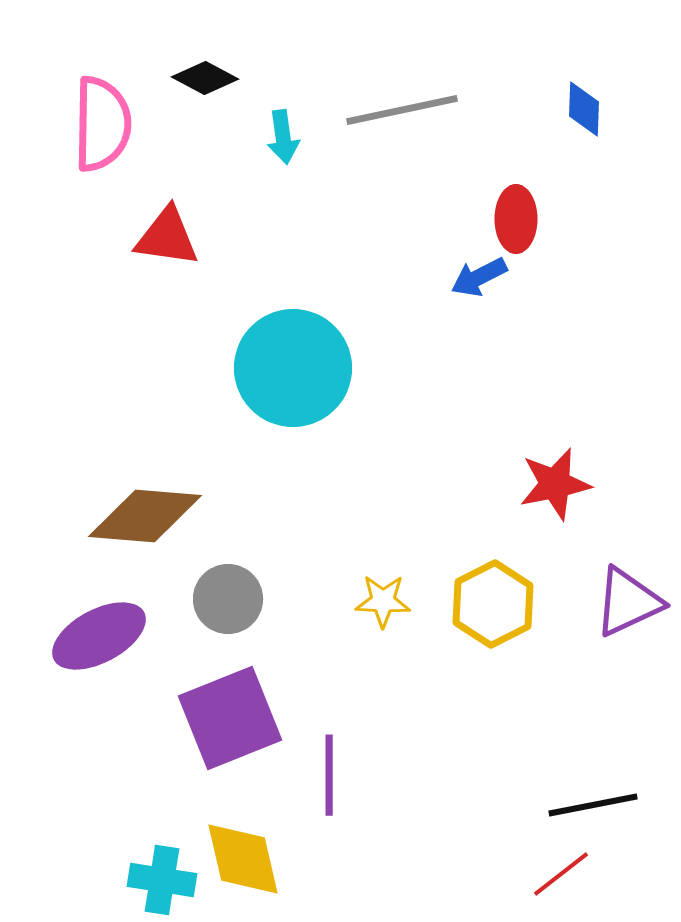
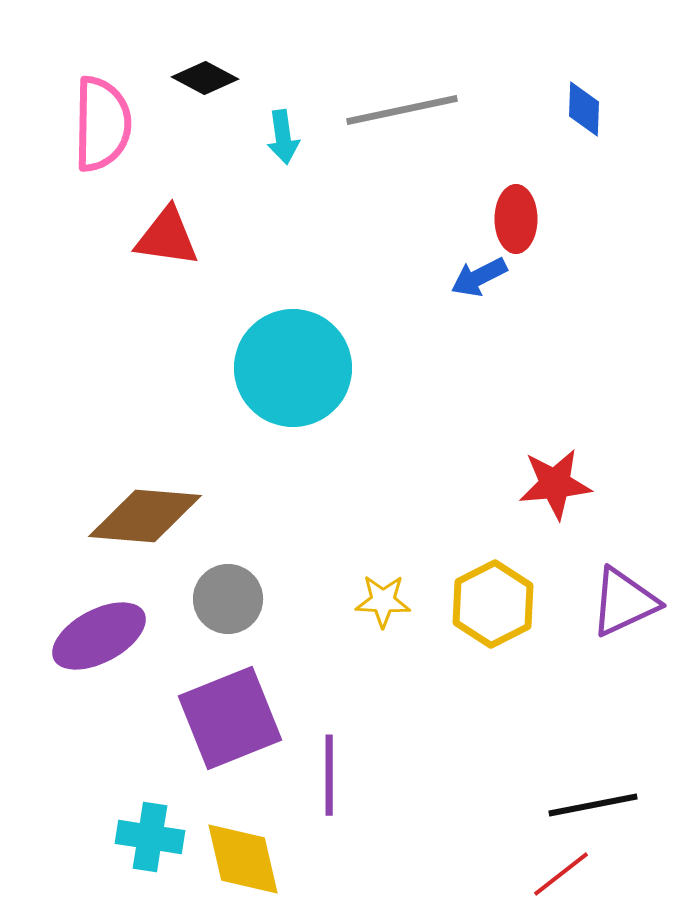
red star: rotated 6 degrees clockwise
purple triangle: moved 4 px left
cyan cross: moved 12 px left, 43 px up
